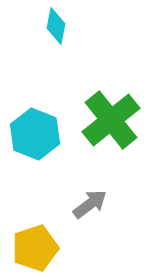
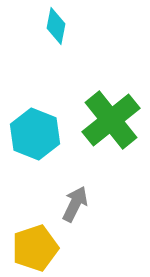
gray arrow: moved 15 px left; rotated 27 degrees counterclockwise
